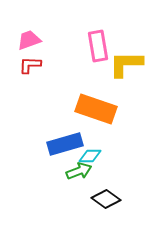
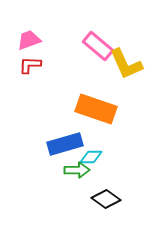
pink rectangle: rotated 40 degrees counterclockwise
yellow L-shape: rotated 114 degrees counterclockwise
cyan diamond: moved 1 px right, 1 px down
green arrow: moved 2 px left, 1 px up; rotated 20 degrees clockwise
